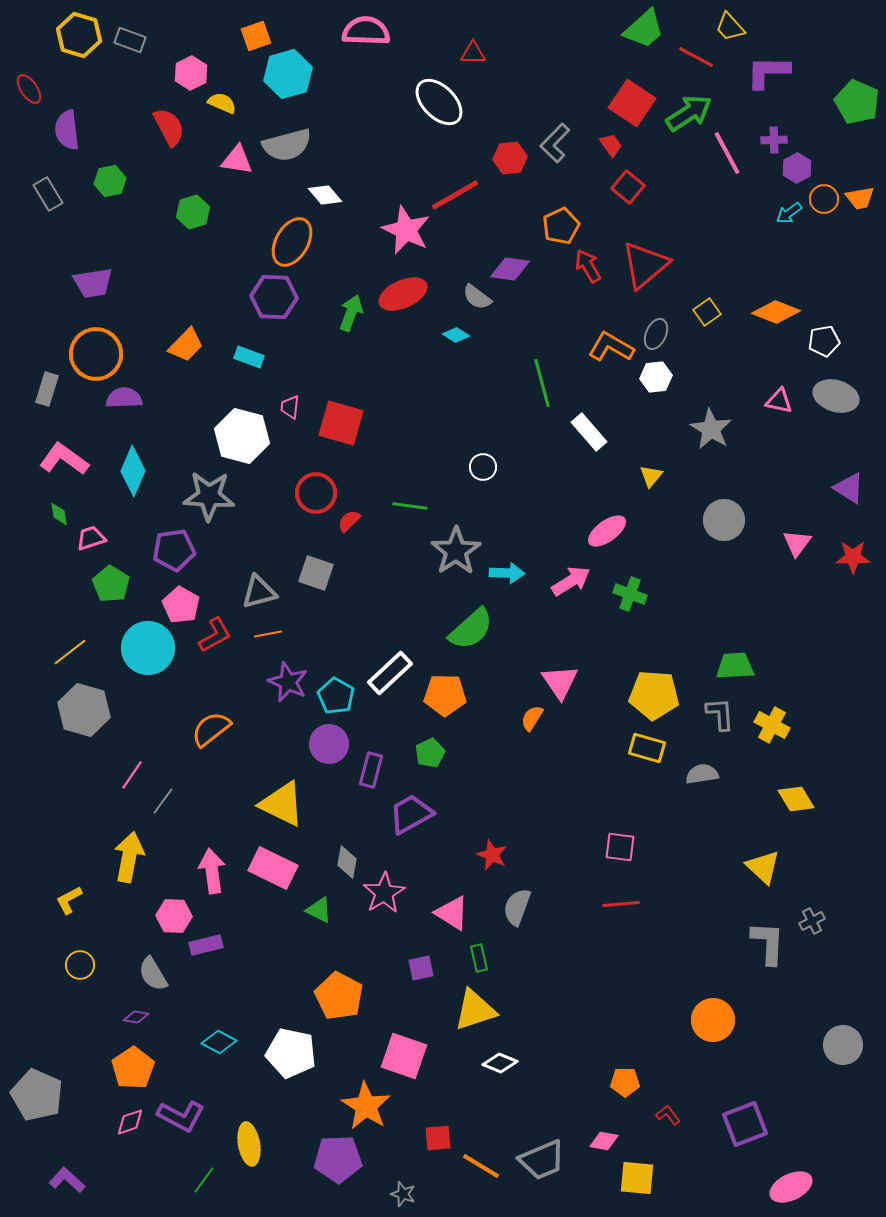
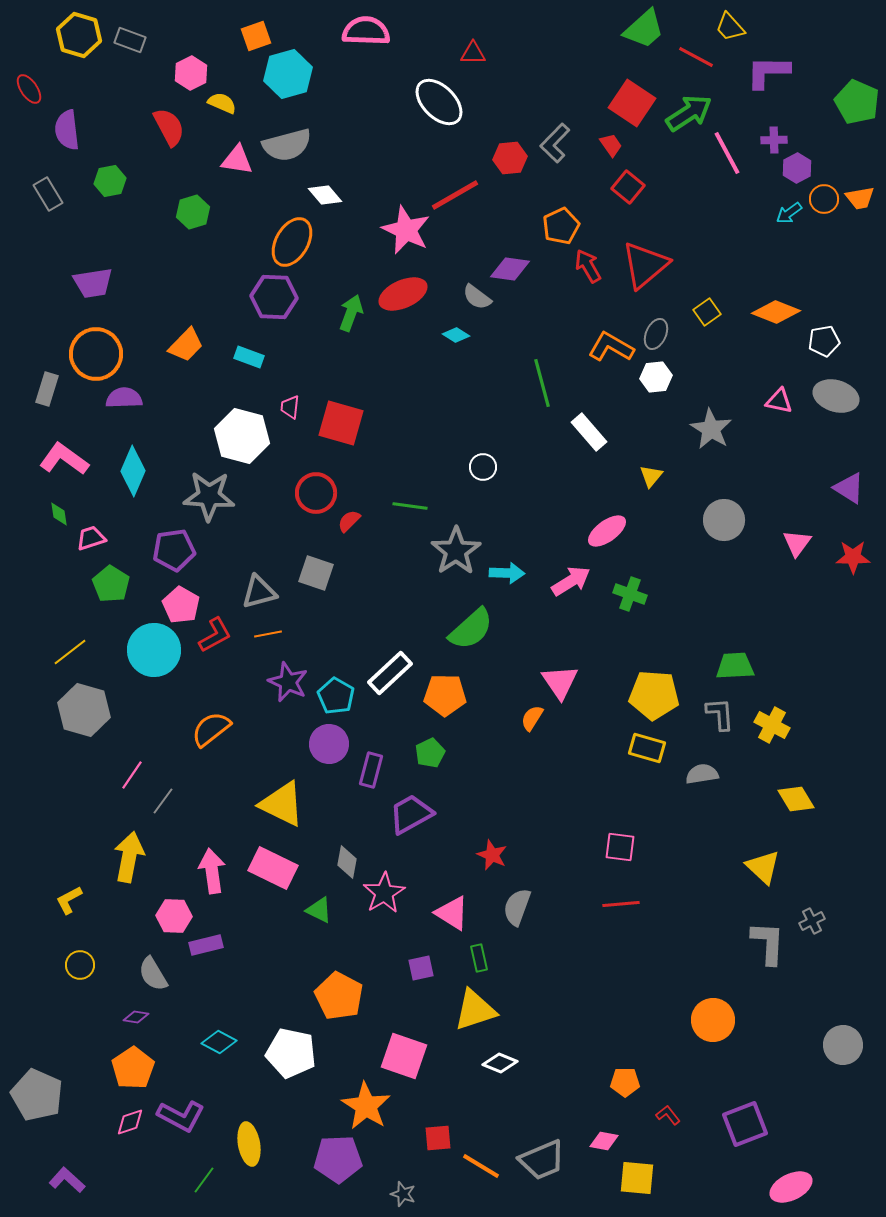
cyan circle at (148, 648): moved 6 px right, 2 px down
